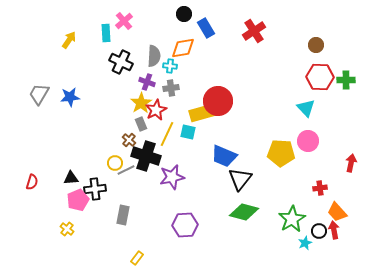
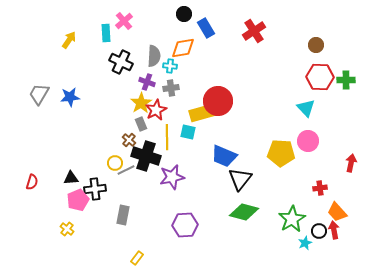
yellow line at (167, 134): moved 3 px down; rotated 25 degrees counterclockwise
